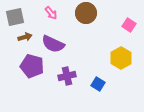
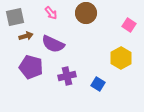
brown arrow: moved 1 px right, 1 px up
purple pentagon: moved 1 px left, 1 px down
